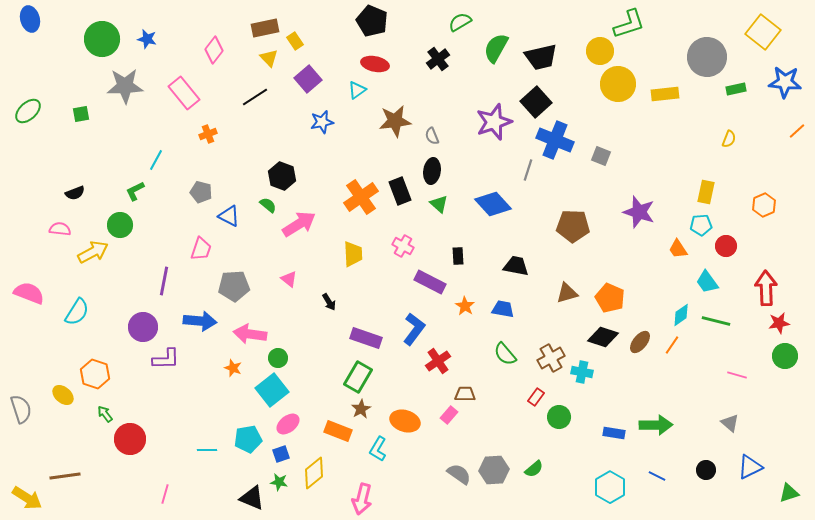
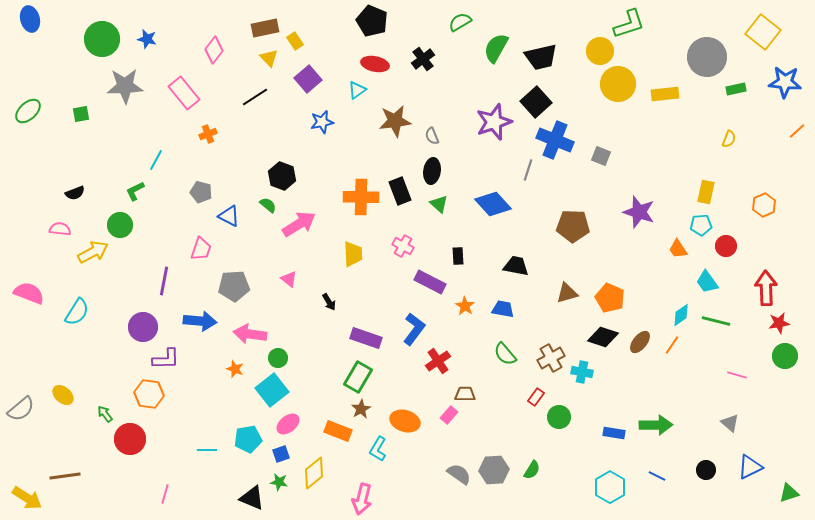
black cross at (438, 59): moved 15 px left
orange cross at (361, 197): rotated 36 degrees clockwise
orange star at (233, 368): moved 2 px right, 1 px down
orange hexagon at (95, 374): moved 54 px right, 20 px down; rotated 12 degrees counterclockwise
gray semicircle at (21, 409): rotated 68 degrees clockwise
green semicircle at (534, 469): moved 2 px left, 1 px down; rotated 18 degrees counterclockwise
